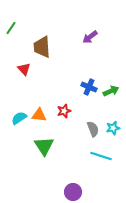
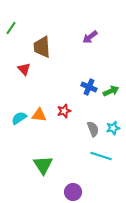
green triangle: moved 1 px left, 19 px down
